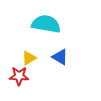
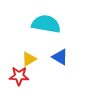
yellow triangle: moved 1 px down
